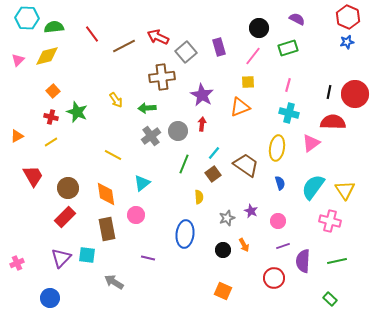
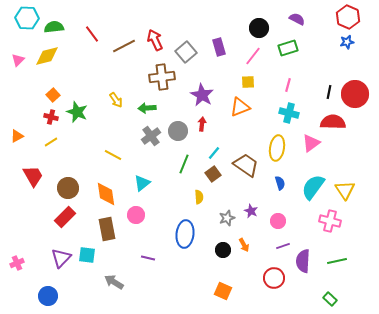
red arrow at (158, 37): moved 3 px left, 3 px down; rotated 40 degrees clockwise
orange square at (53, 91): moved 4 px down
blue circle at (50, 298): moved 2 px left, 2 px up
